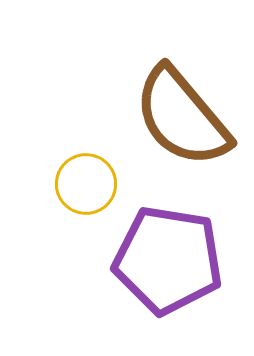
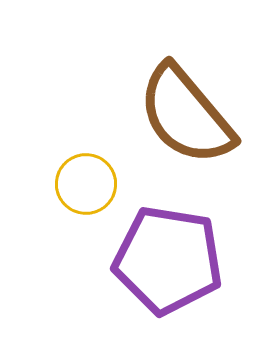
brown semicircle: moved 4 px right, 2 px up
